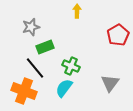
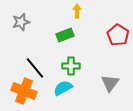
gray star: moved 10 px left, 5 px up
red pentagon: rotated 10 degrees counterclockwise
green rectangle: moved 20 px right, 12 px up
green cross: rotated 24 degrees counterclockwise
cyan semicircle: moved 1 px left; rotated 24 degrees clockwise
